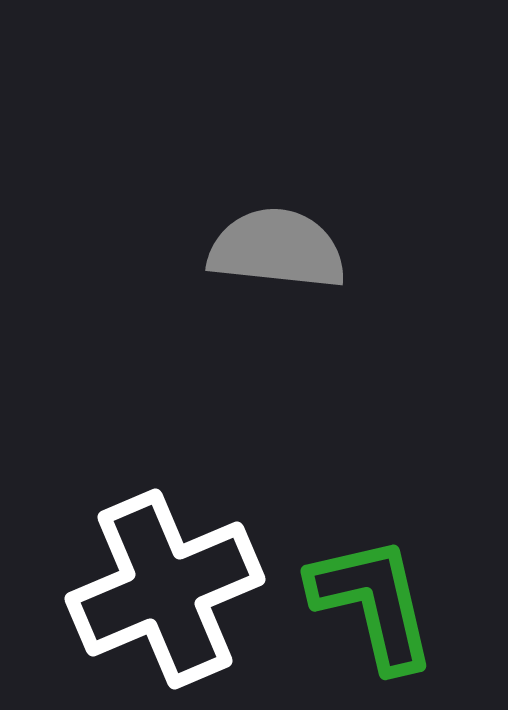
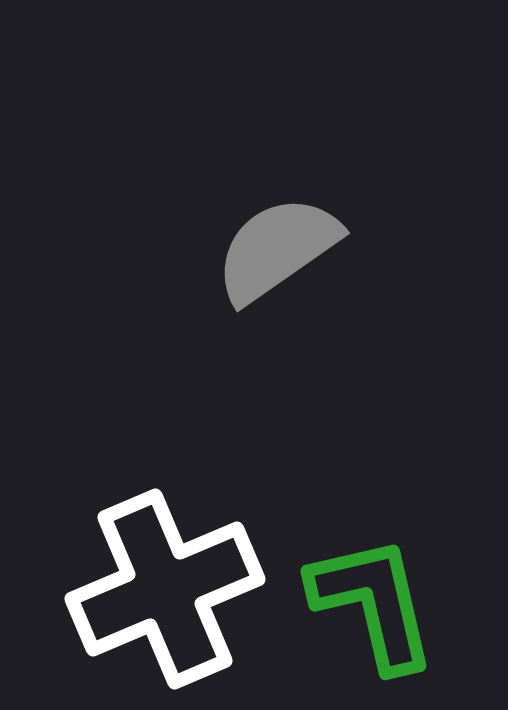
gray semicircle: rotated 41 degrees counterclockwise
